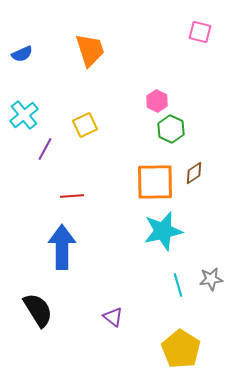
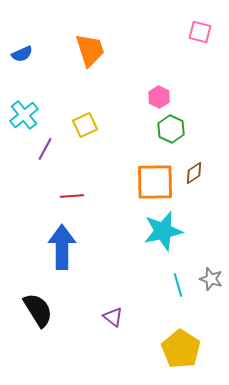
pink hexagon: moved 2 px right, 4 px up
gray star: rotated 25 degrees clockwise
